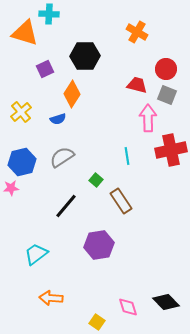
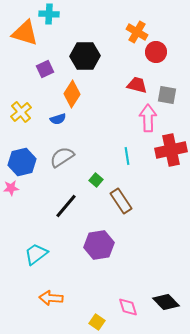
red circle: moved 10 px left, 17 px up
gray square: rotated 12 degrees counterclockwise
